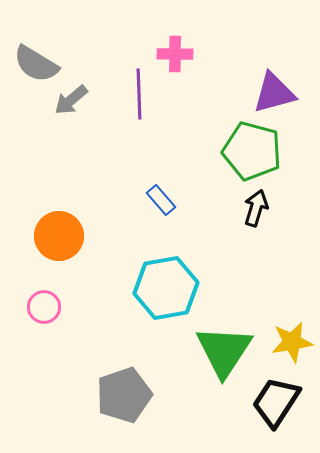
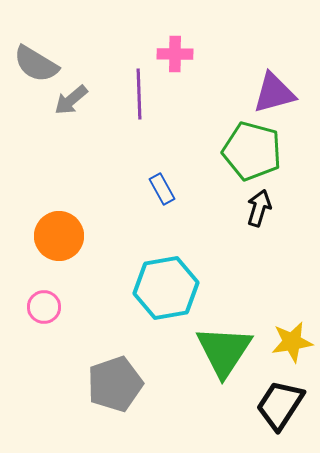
blue rectangle: moved 1 px right, 11 px up; rotated 12 degrees clockwise
black arrow: moved 3 px right
gray pentagon: moved 9 px left, 11 px up
black trapezoid: moved 4 px right, 3 px down
